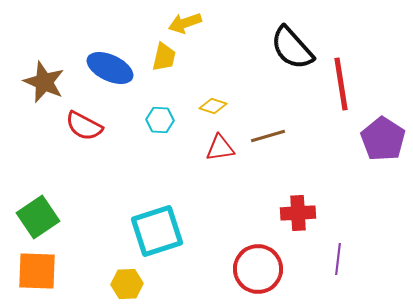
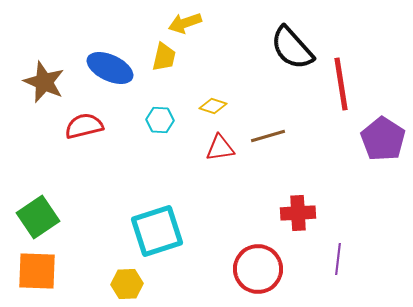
red semicircle: rotated 138 degrees clockwise
